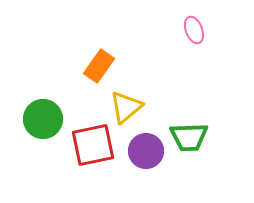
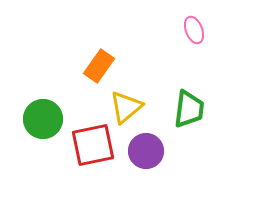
green trapezoid: moved 28 px up; rotated 81 degrees counterclockwise
